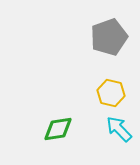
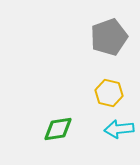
yellow hexagon: moved 2 px left
cyan arrow: rotated 52 degrees counterclockwise
